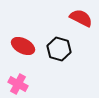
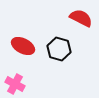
pink cross: moved 3 px left
